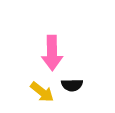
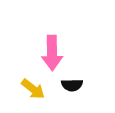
yellow arrow: moved 9 px left, 3 px up
